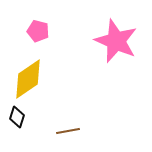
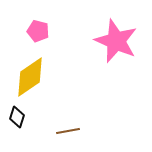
yellow diamond: moved 2 px right, 2 px up
